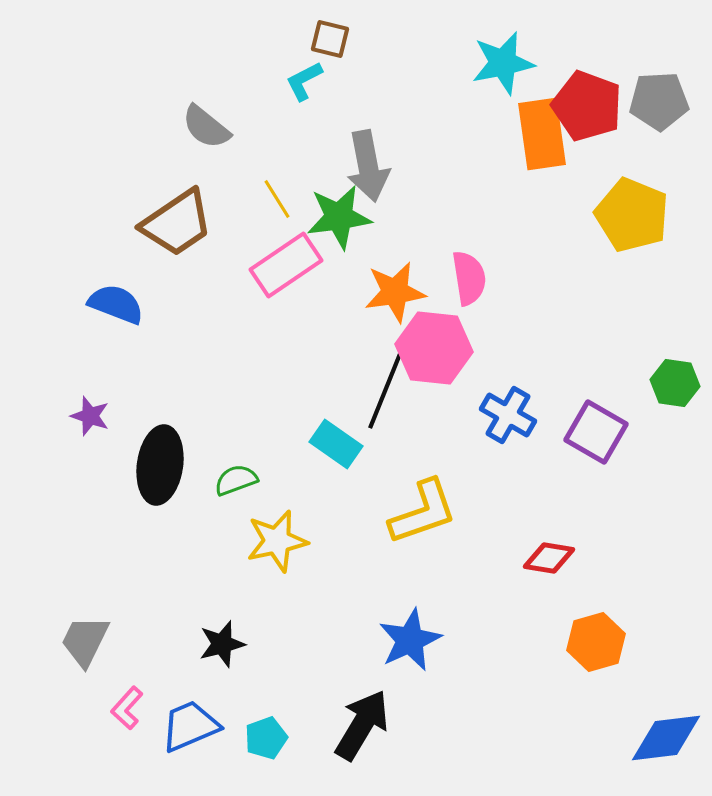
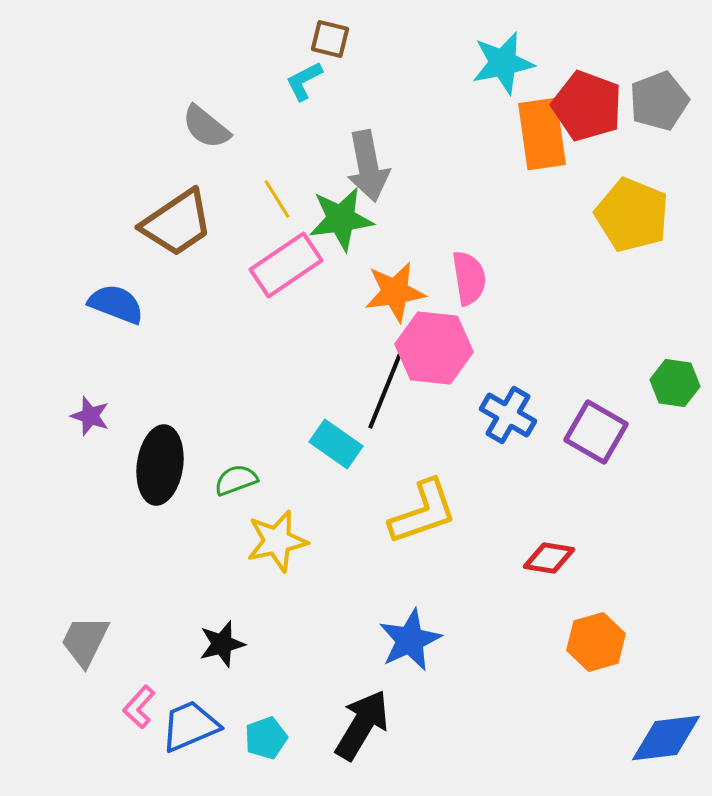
gray pentagon: rotated 18 degrees counterclockwise
green star: moved 2 px right, 2 px down
pink L-shape: moved 12 px right, 1 px up
